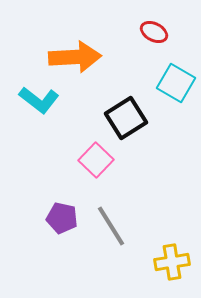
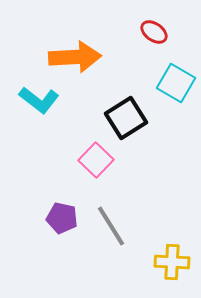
red ellipse: rotated 8 degrees clockwise
yellow cross: rotated 12 degrees clockwise
